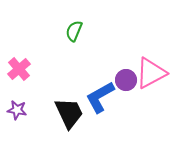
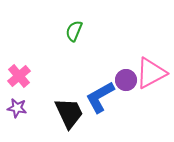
pink cross: moved 7 px down
purple star: moved 2 px up
